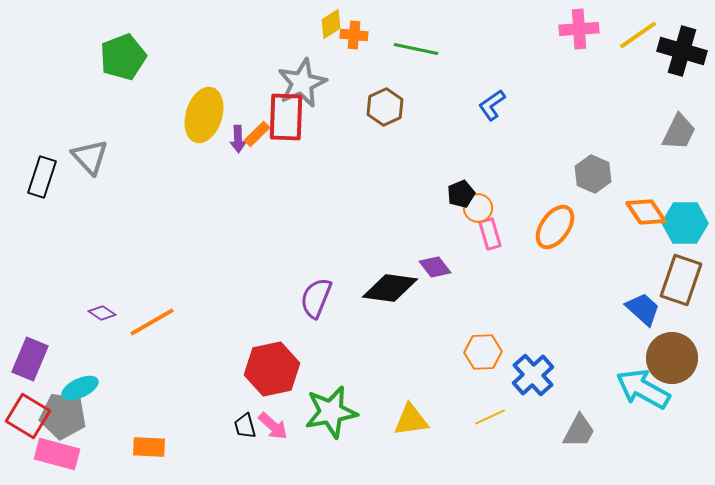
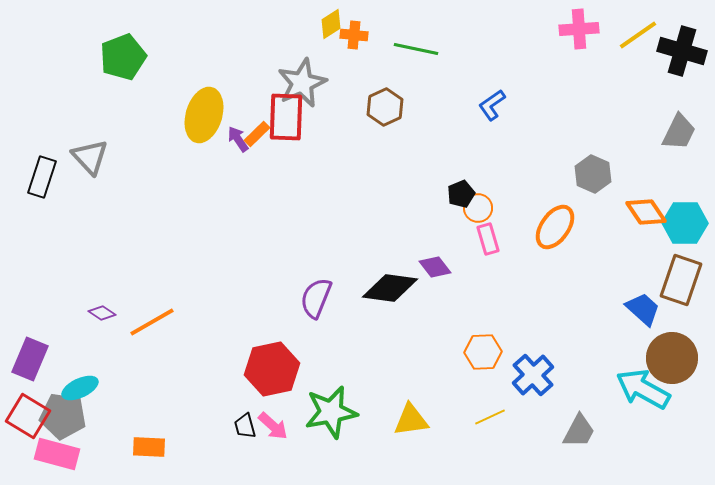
purple arrow at (238, 139): rotated 148 degrees clockwise
pink rectangle at (490, 234): moved 2 px left, 5 px down
